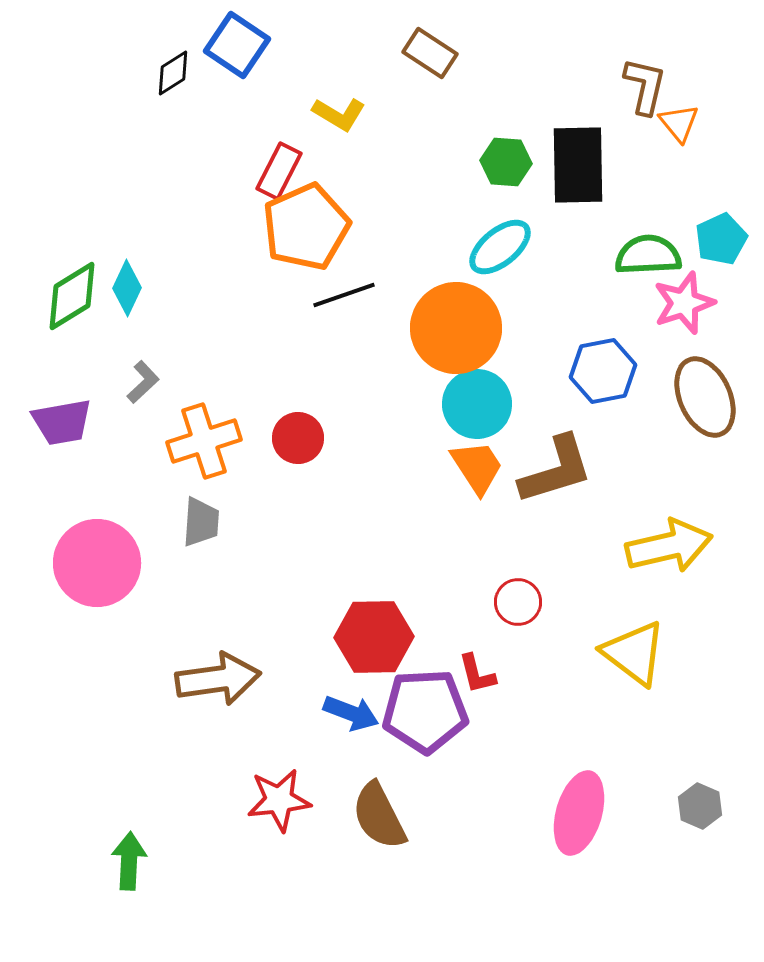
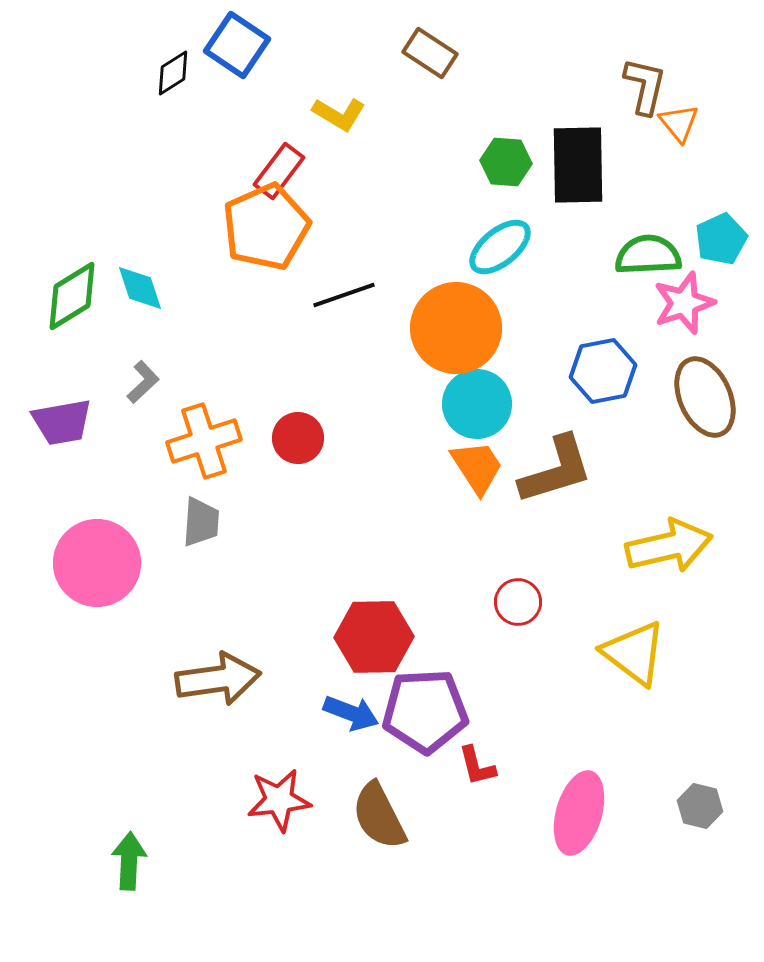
red rectangle at (279, 171): rotated 10 degrees clockwise
orange pentagon at (306, 227): moved 40 px left
cyan diamond at (127, 288): moved 13 px right; rotated 44 degrees counterclockwise
red L-shape at (477, 674): moved 92 px down
gray hexagon at (700, 806): rotated 9 degrees counterclockwise
